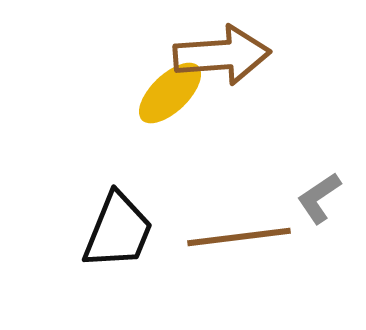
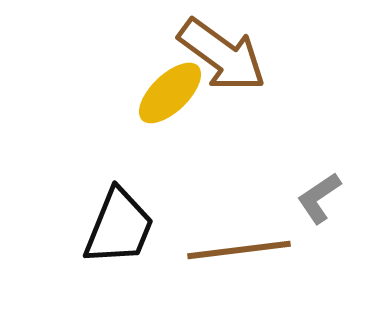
brown arrow: rotated 40 degrees clockwise
black trapezoid: moved 1 px right, 4 px up
brown line: moved 13 px down
